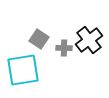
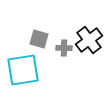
gray square: rotated 18 degrees counterclockwise
